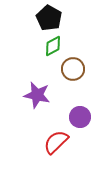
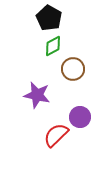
red semicircle: moved 7 px up
